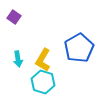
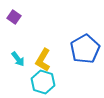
blue pentagon: moved 6 px right, 1 px down
cyan arrow: rotated 28 degrees counterclockwise
